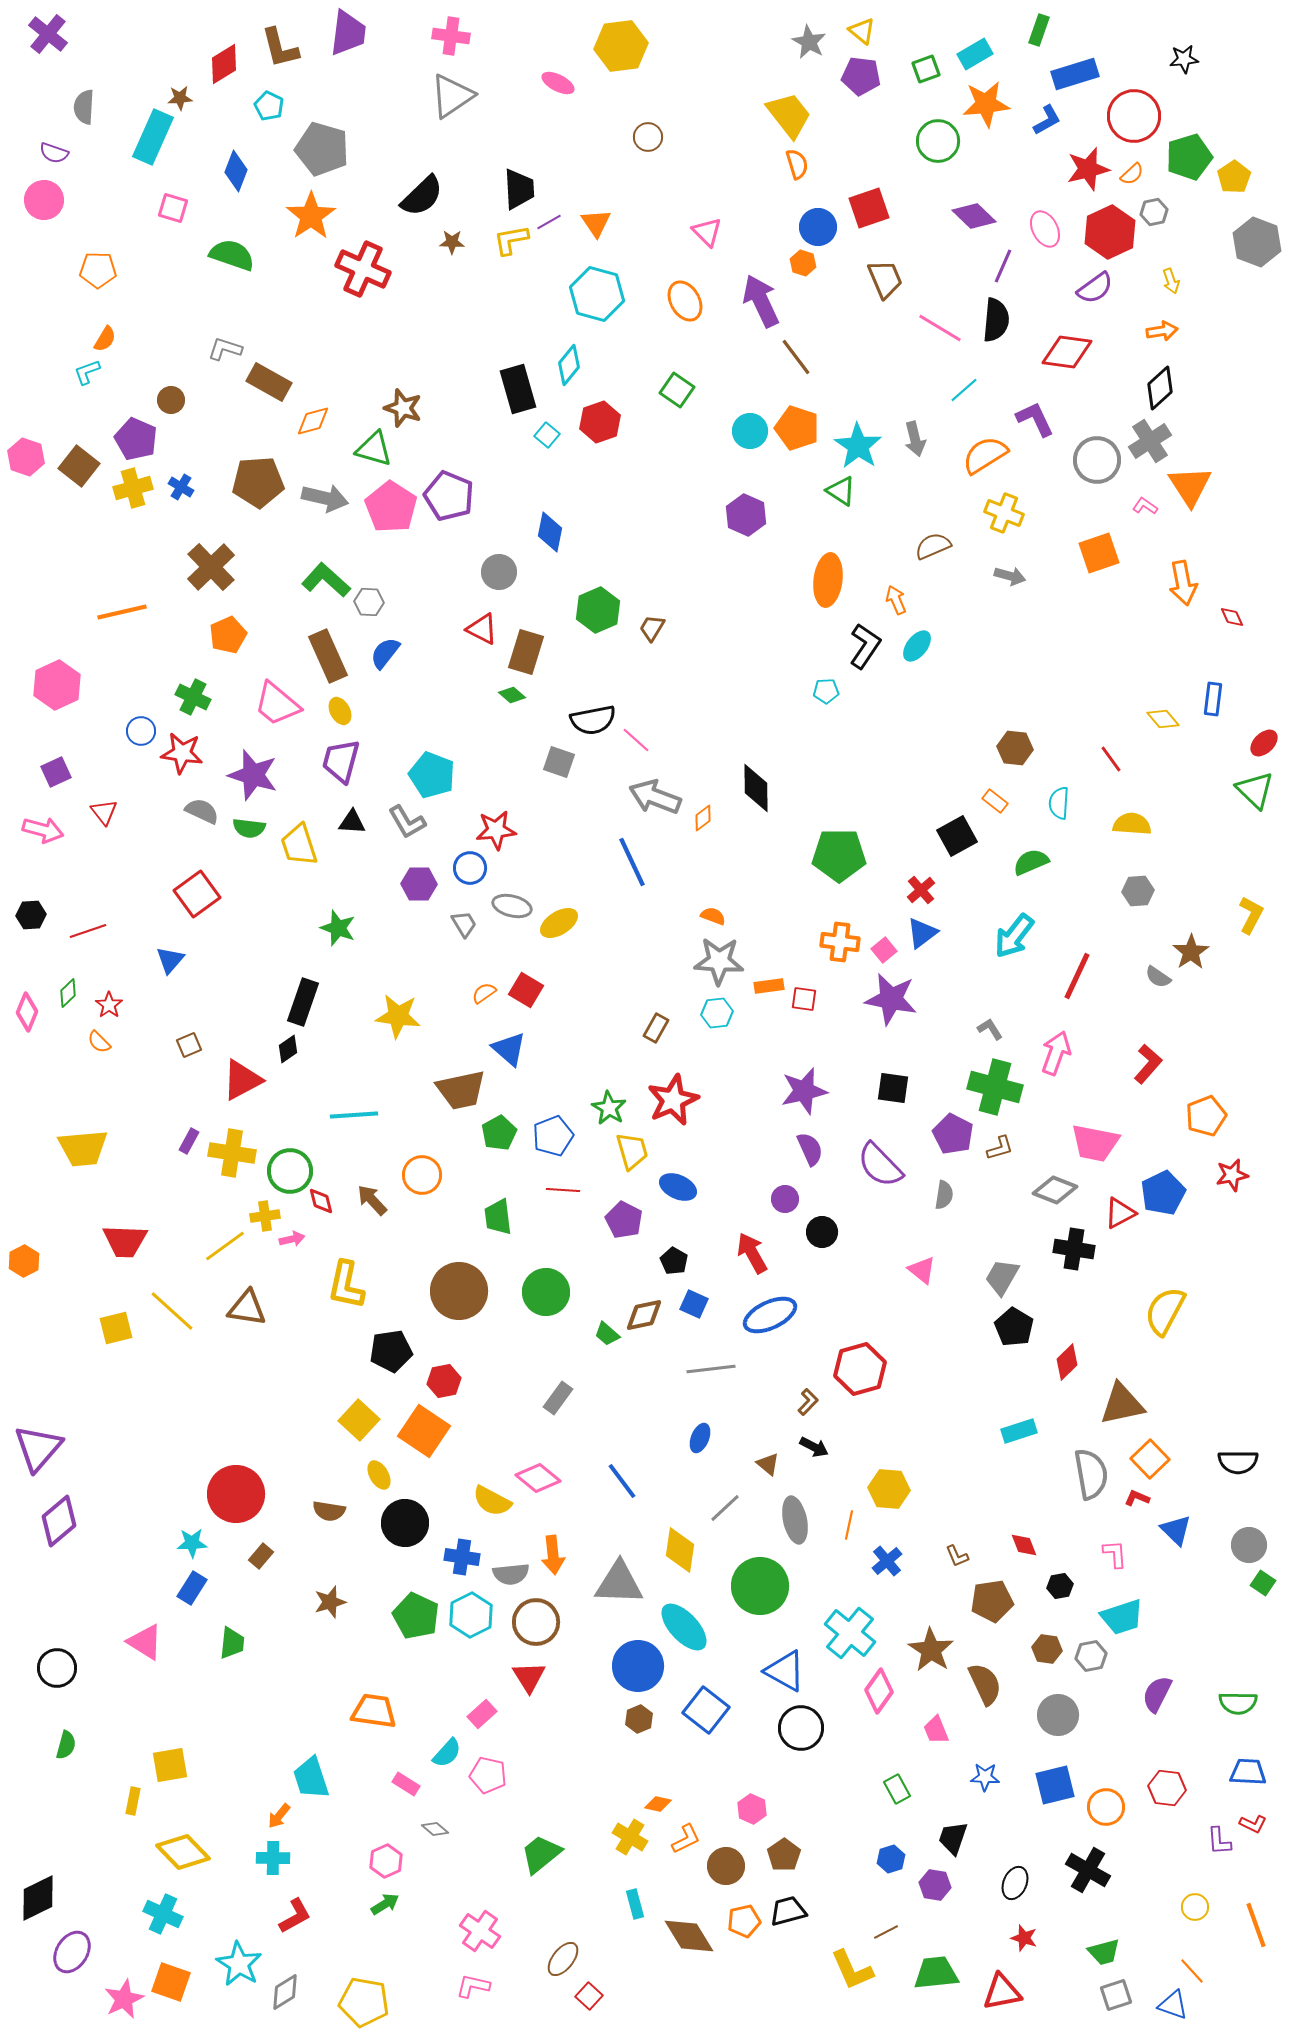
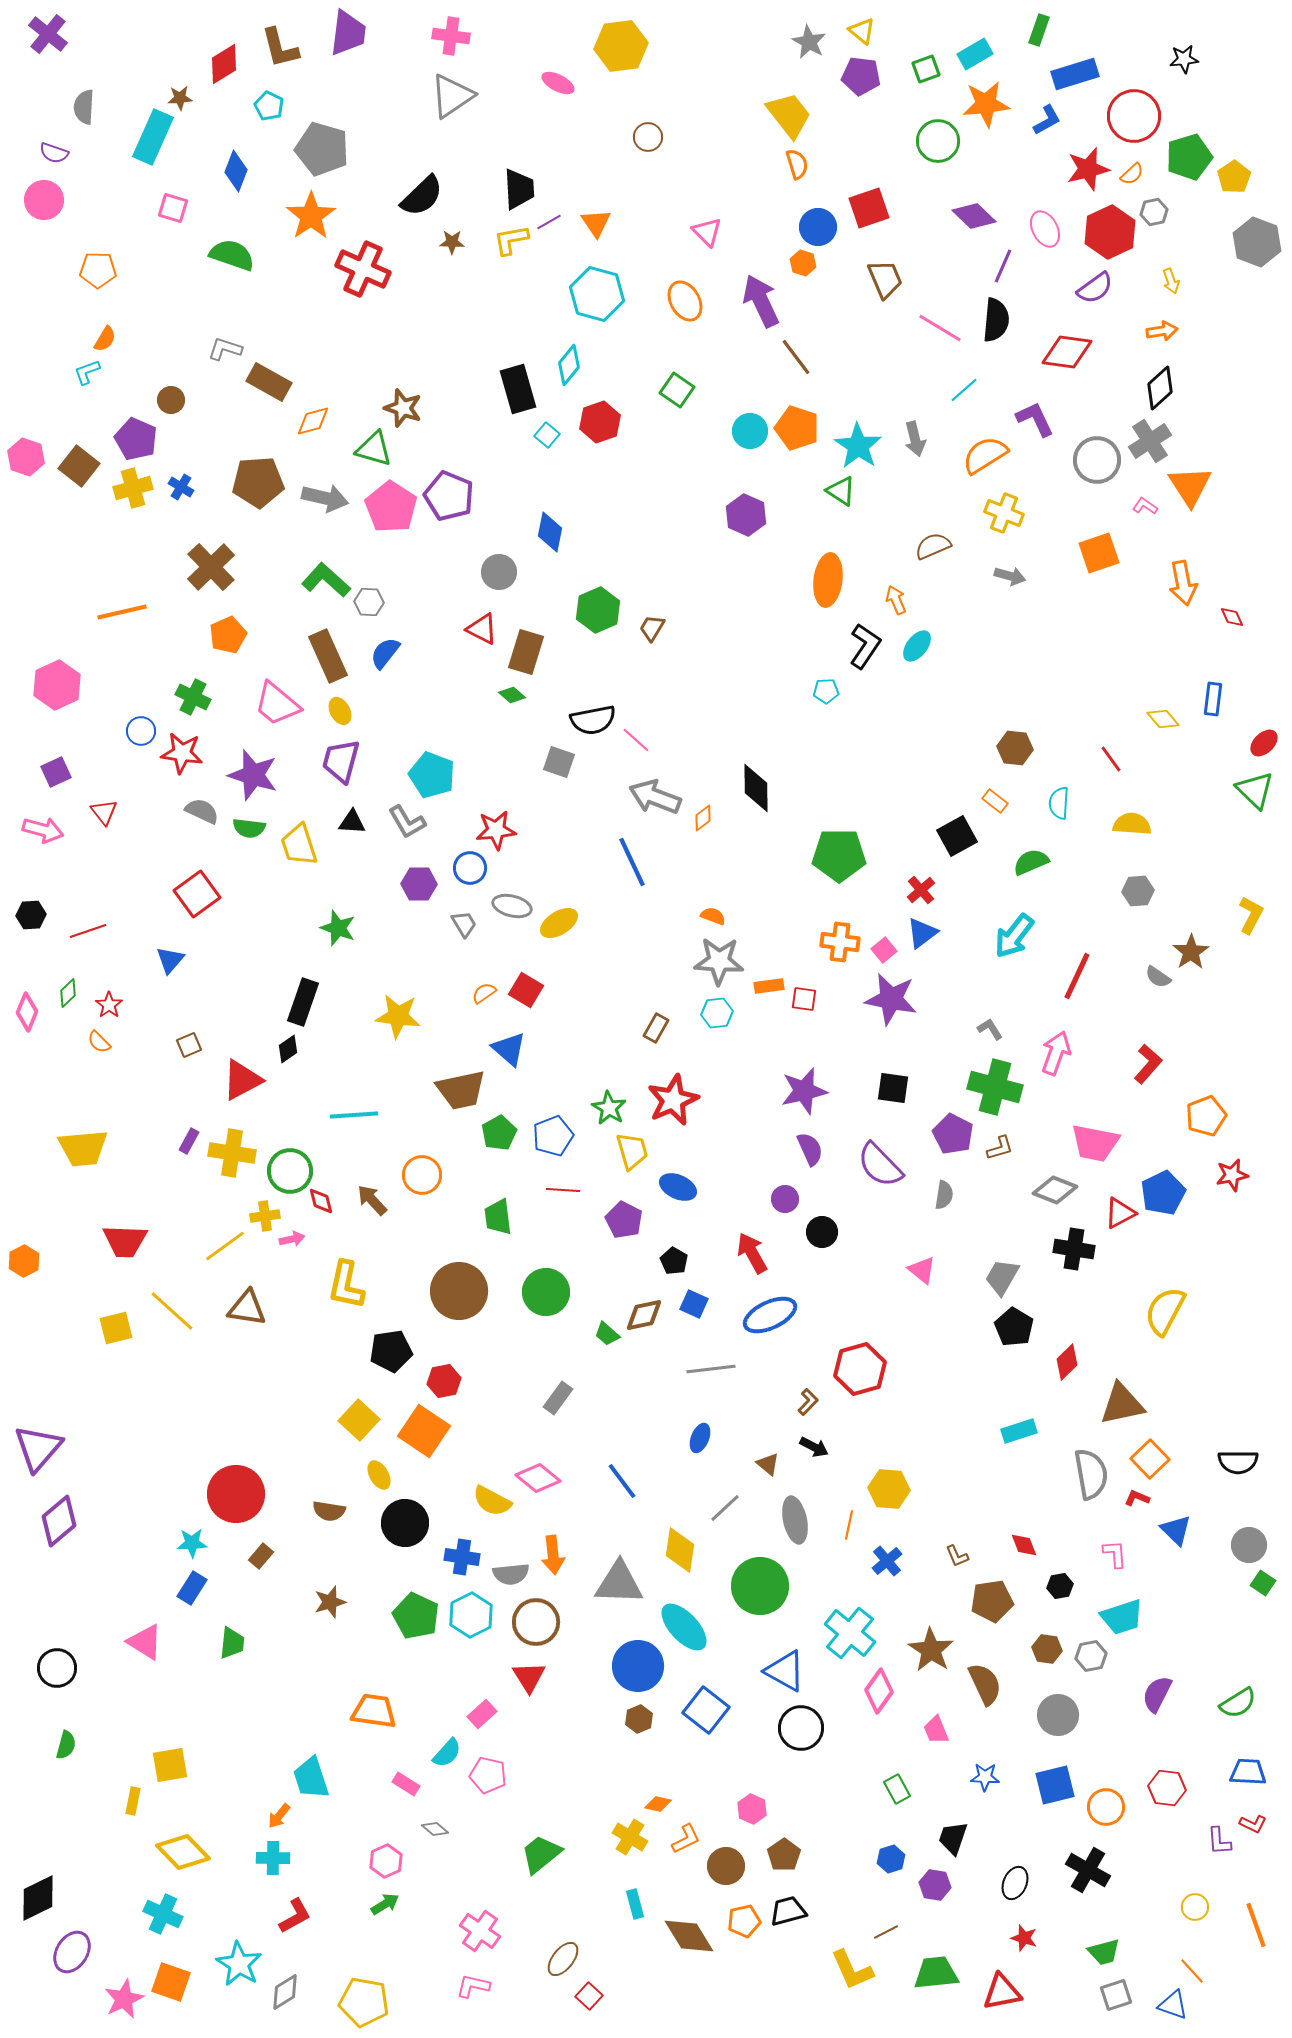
green semicircle at (1238, 1703): rotated 33 degrees counterclockwise
